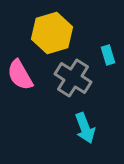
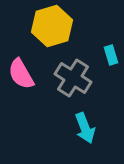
yellow hexagon: moved 7 px up
cyan rectangle: moved 3 px right
pink semicircle: moved 1 px right, 1 px up
